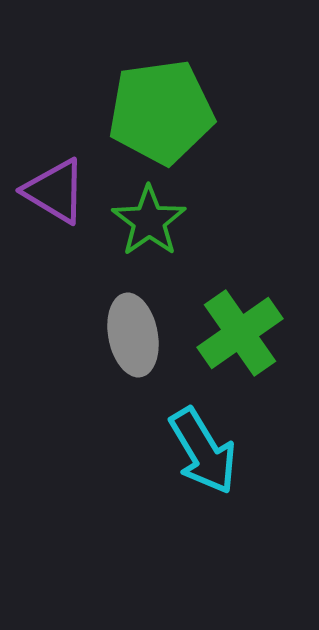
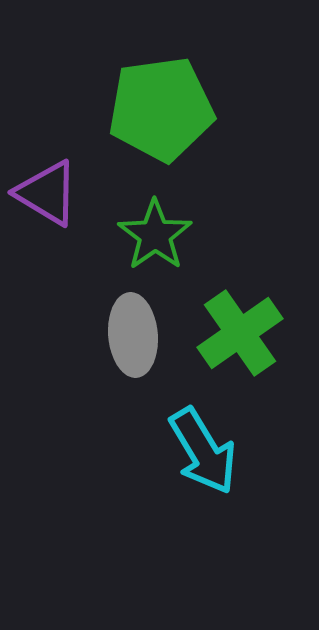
green pentagon: moved 3 px up
purple triangle: moved 8 px left, 2 px down
green star: moved 6 px right, 14 px down
gray ellipse: rotated 6 degrees clockwise
